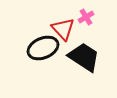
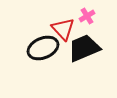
pink cross: moved 1 px right, 1 px up
black trapezoid: moved 9 px up; rotated 56 degrees counterclockwise
